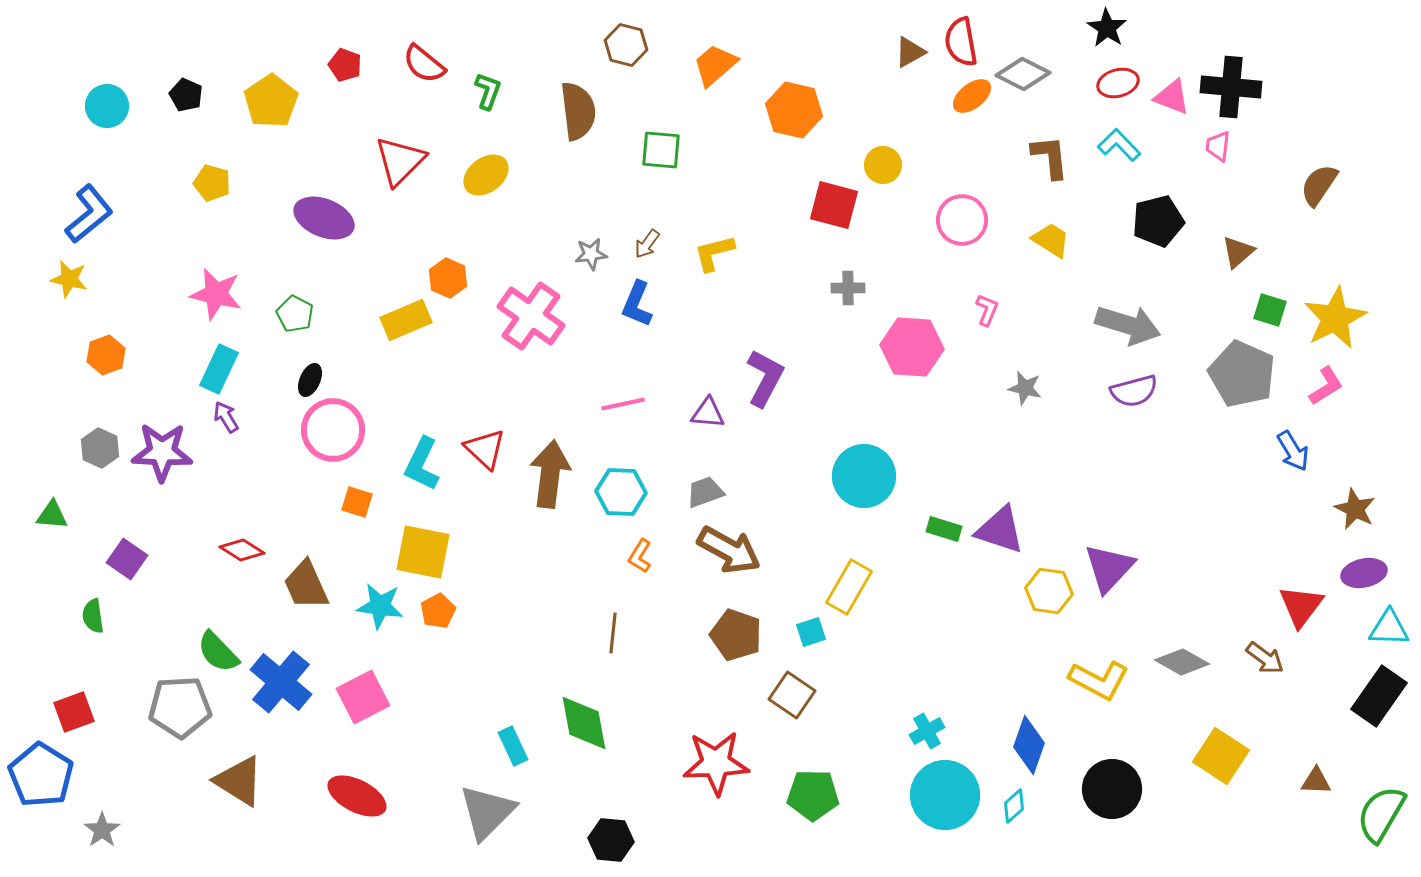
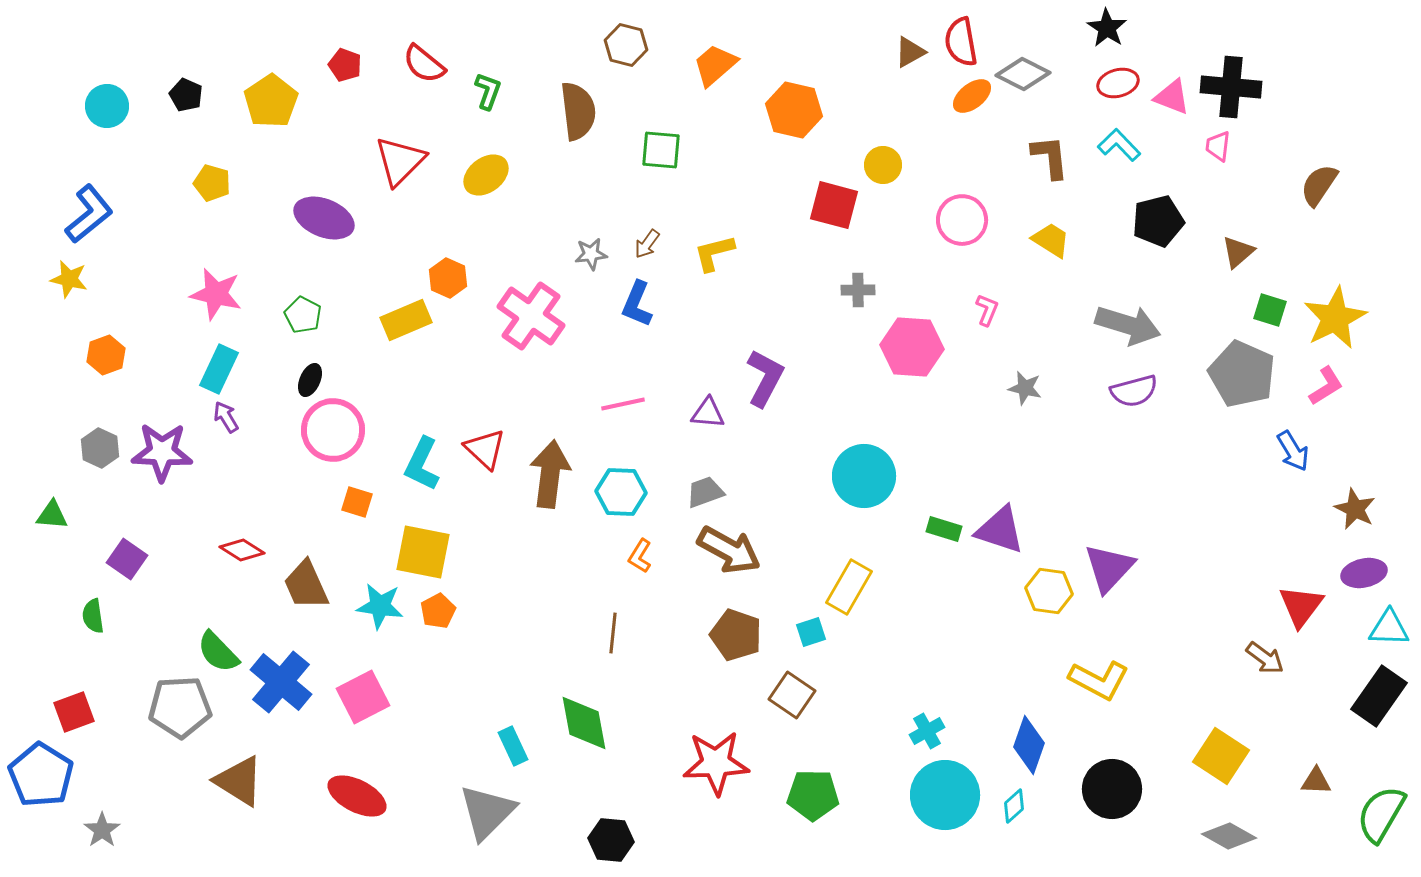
gray cross at (848, 288): moved 10 px right, 2 px down
green pentagon at (295, 314): moved 8 px right, 1 px down
gray diamond at (1182, 662): moved 47 px right, 174 px down
